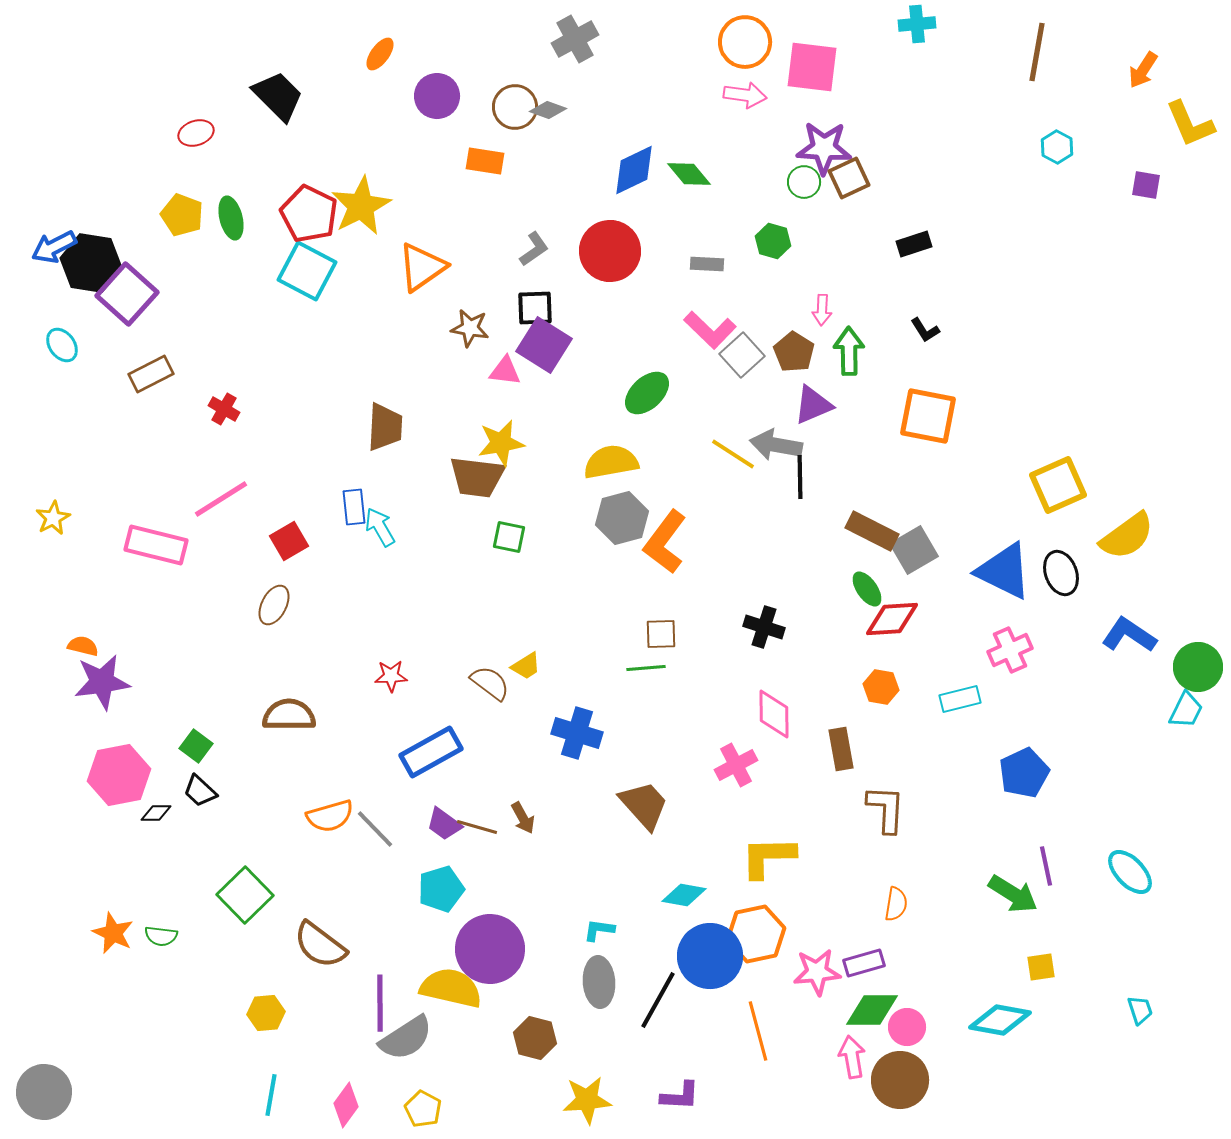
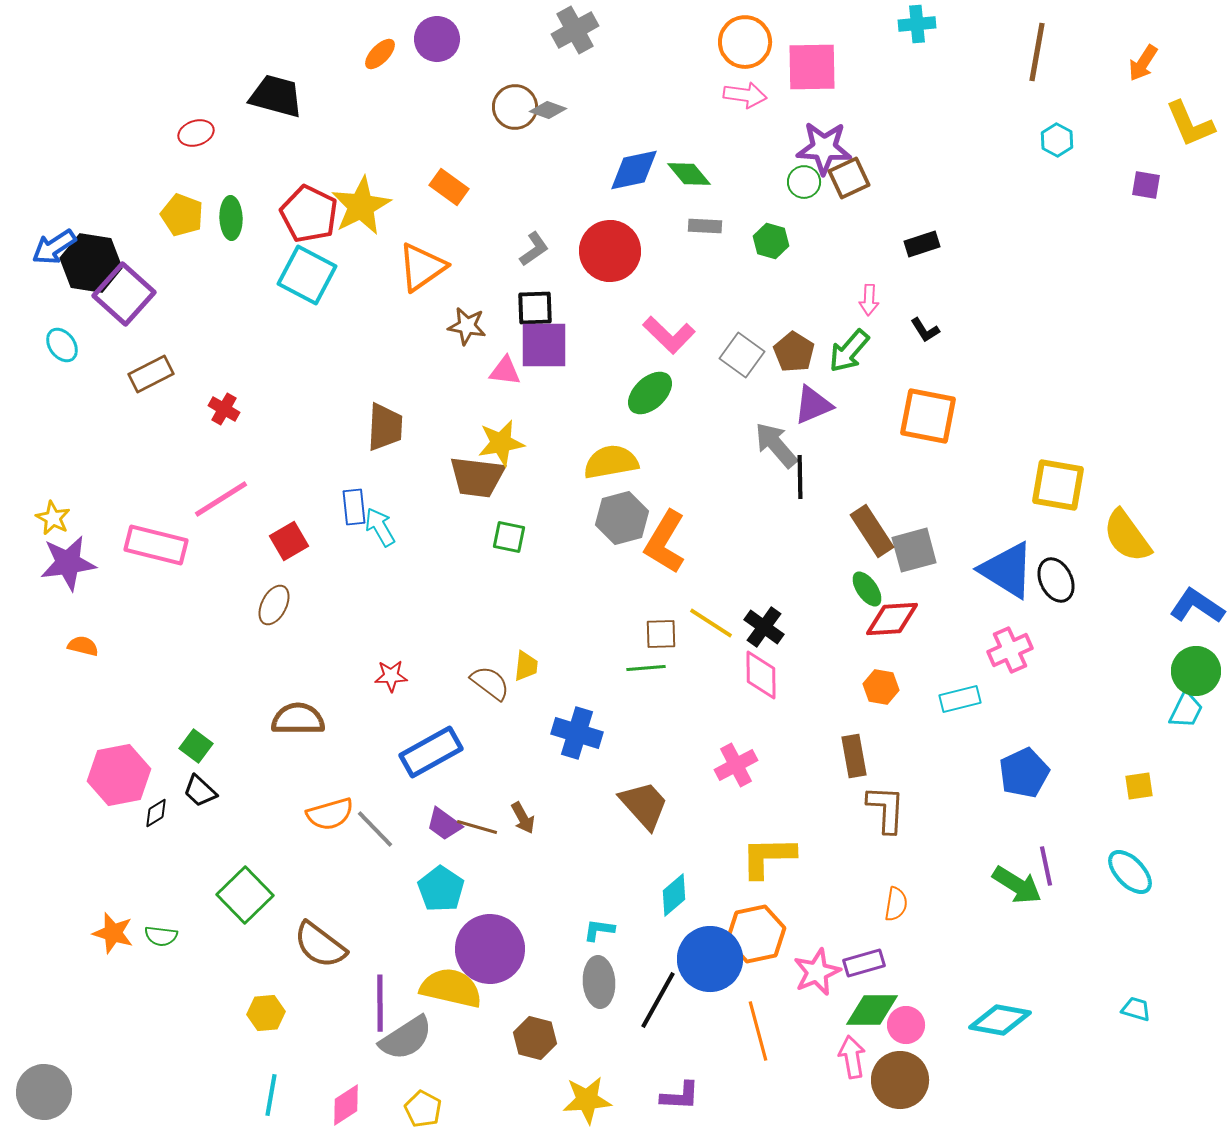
gray cross at (575, 39): moved 9 px up
orange ellipse at (380, 54): rotated 8 degrees clockwise
pink square at (812, 67): rotated 8 degrees counterclockwise
orange arrow at (1143, 70): moved 7 px up
black trapezoid at (278, 96): moved 2 px left; rotated 30 degrees counterclockwise
purple circle at (437, 96): moved 57 px up
cyan hexagon at (1057, 147): moved 7 px up
orange rectangle at (485, 161): moved 36 px left, 26 px down; rotated 27 degrees clockwise
blue diamond at (634, 170): rotated 14 degrees clockwise
green ellipse at (231, 218): rotated 12 degrees clockwise
green hexagon at (773, 241): moved 2 px left
black rectangle at (914, 244): moved 8 px right
blue arrow at (54, 247): rotated 6 degrees counterclockwise
gray rectangle at (707, 264): moved 2 px left, 38 px up
cyan square at (307, 271): moved 4 px down
purple square at (127, 294): moved 3 px left
pink arrow at (822, 310): moved 47 px right, 10 px up
brown star at (470, 328): moved 3 px left, 2 px up
pink L-shape at (710, 330): moved 41 px left, 5 px down
purple square at (544, 345): rotated 32 degrees counterclockwise
green arrow at (849, 351): rotated 138 degrees counterclockwise
gray square at (742, 355): rotated 12 degrees counterclockwise
green ellipse at (647, 393): moved 3 px right
gray arrow at (776, 445): rotated 39 degrees clockwise
yellow line at (733, 454): moved 22 px left, 169 px down
yellow square at (1058, 485): rotated 34 degrees clockwise
yellow star at (53, 518): rotated 16 degrees counterclockwise
brown rectangle at (872, 531): rotated 30 degrees clockwise
yellow semicircle at (1127, 536): rotated 90 degrees clockwise
orange L-shape at (665, 542): rotated 6 degrees counterclockwise
gray square at (914, 550): rotated 15 degrees clockwise
blue triangle at (1004, 571): moved 3 px right, 1 px up; rotated 6 degrees clockwise
black ellipse at (1061, 573): moved 5 px left, 7 px down; rotated 6 degrees counterclockwise
black cross at (764, 627): rotated 18 degrees clockwise
blue L-shape at (1129, 635): moved 68 px right, 29 px up
yellow trapezoid at (526, 666): rotated 52 degrees counterclockwise
green circle at (1198, 667): moved 2 px left, 4 px down
purple star at (102, 682): moved 34 px left, 119 px up
pink diamond at (774, 714): moved 13 px left, 39 px up
brown semicircle at (289, 715): moved 9 px right, 4 px down
brown rectangle at (841, 749): moved 13 px right, 7 px down
black diamond at (156, 813): rotated 32 degrees counterclockwise
orange semicircle at (330, 816): moved 2 px up
cyan pentagon at (441, 889): rotated 21 degrees counterclockwise
green arrow at (1013, 894): moved 4 px right, 9 px up
cyan diamond at (684, 895): moved 10 px left; rotated 51 degrees counterclockwise
orange star at (113, 933): rotated 9 degrees counterclockwise
blue circle at (710, 956): moved 3 px down
yellow square at (1041, 967): moved 98 px right, 181 px up
pink star at (817, 972): rotated 18 degrees counterclockwise
cyan trapezoid at (1140, 1010): moved 4 px left, 1 px up; rotated 56 degrees counterclockwise
pink circle at (907, 1027): moved 1 px left, 2 px up
pink diamond at (346, 1105): rotated 21 degrees clockwise
